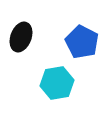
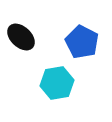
black ellipse: rotated 68 degrees counterclockwise
